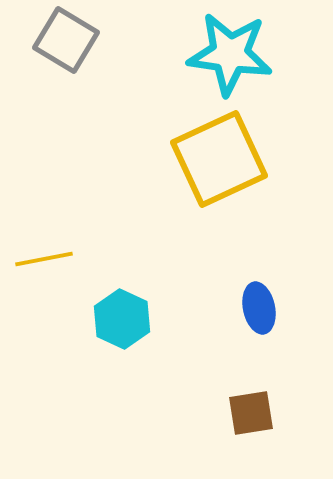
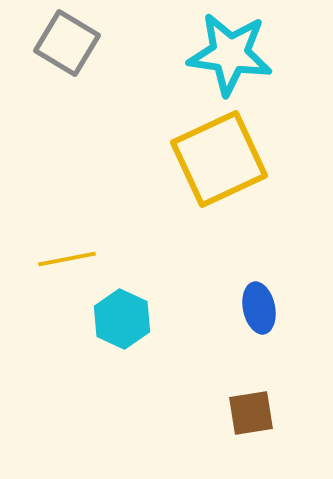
gray square: moved 1 px right, 3 px down
yellow line: moved 23 px right
